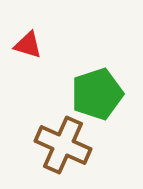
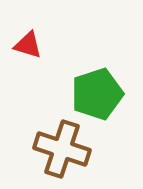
brown cross: moved 1 px left, 4 px down; rotated 6 degrees counterclockwise
